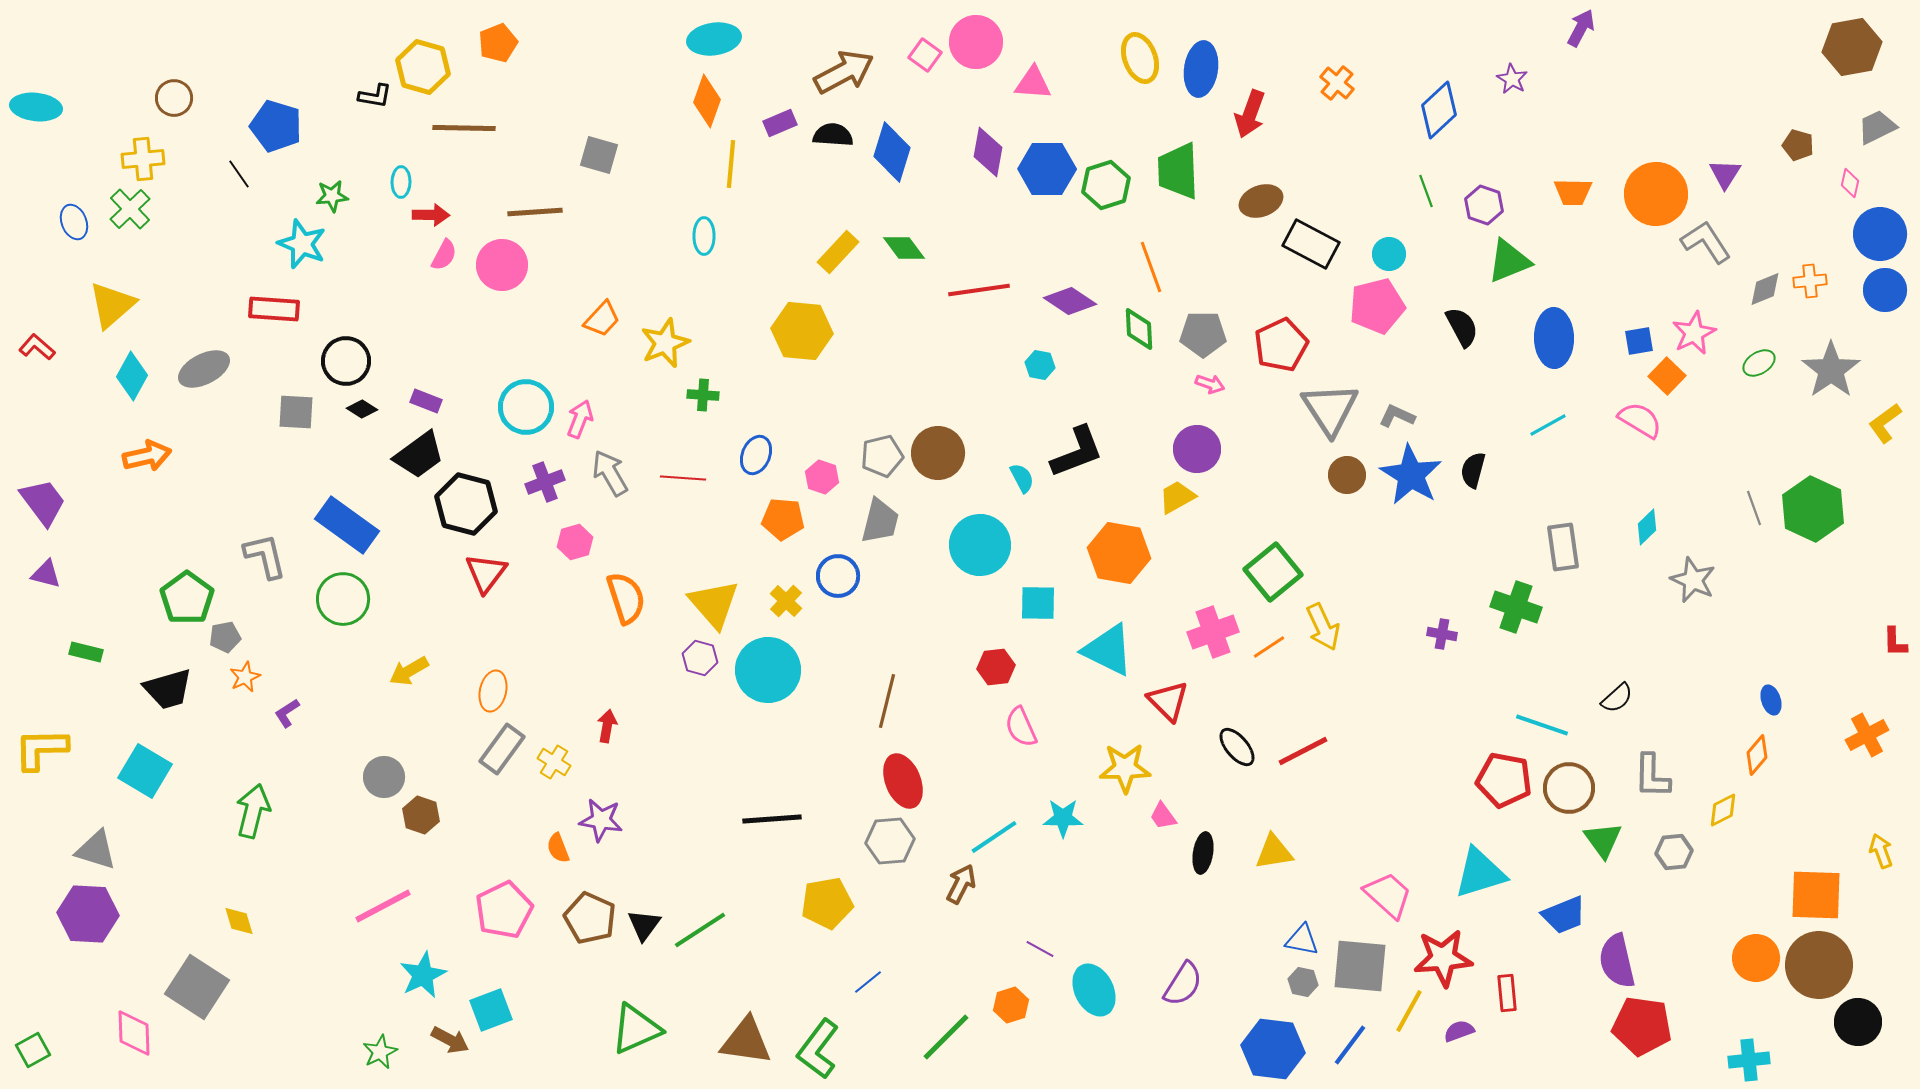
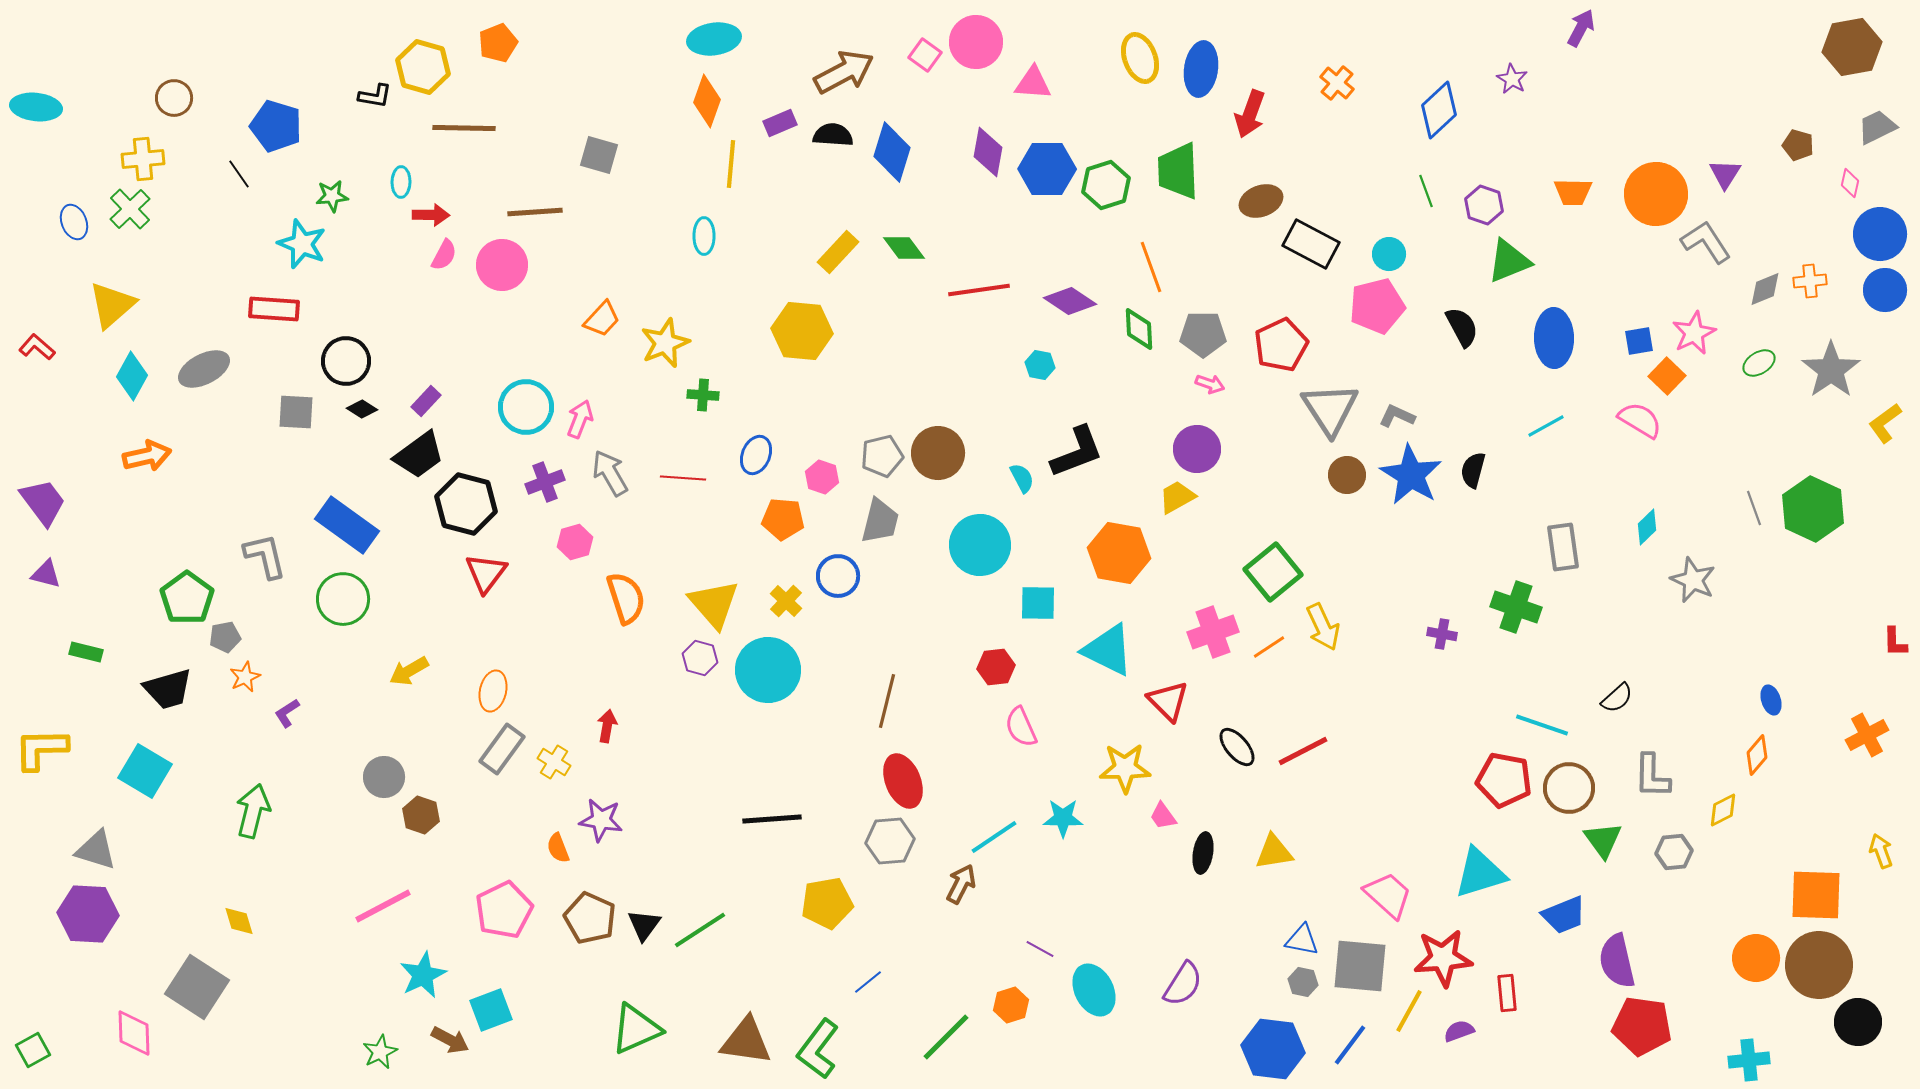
purple rectangle at (426, 401): rotated 68 degrees counterclockwise
cyan line at (1548, 425): moved 2 px left, 1 px down
